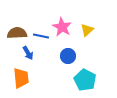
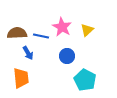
blue circle: moved 1 px left
